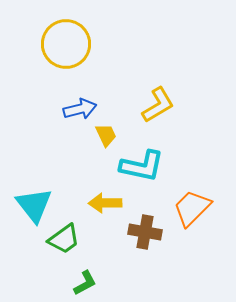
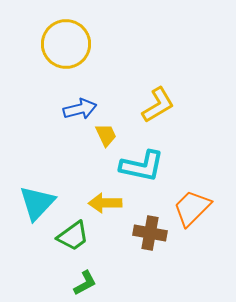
cyan triangle: moved 3 px right, 2 px up; rotated 21 degrees clockwise
brown cross: moved 5 px right, 1 px down
green trapezoid: moved 9 px right, 3 px up
